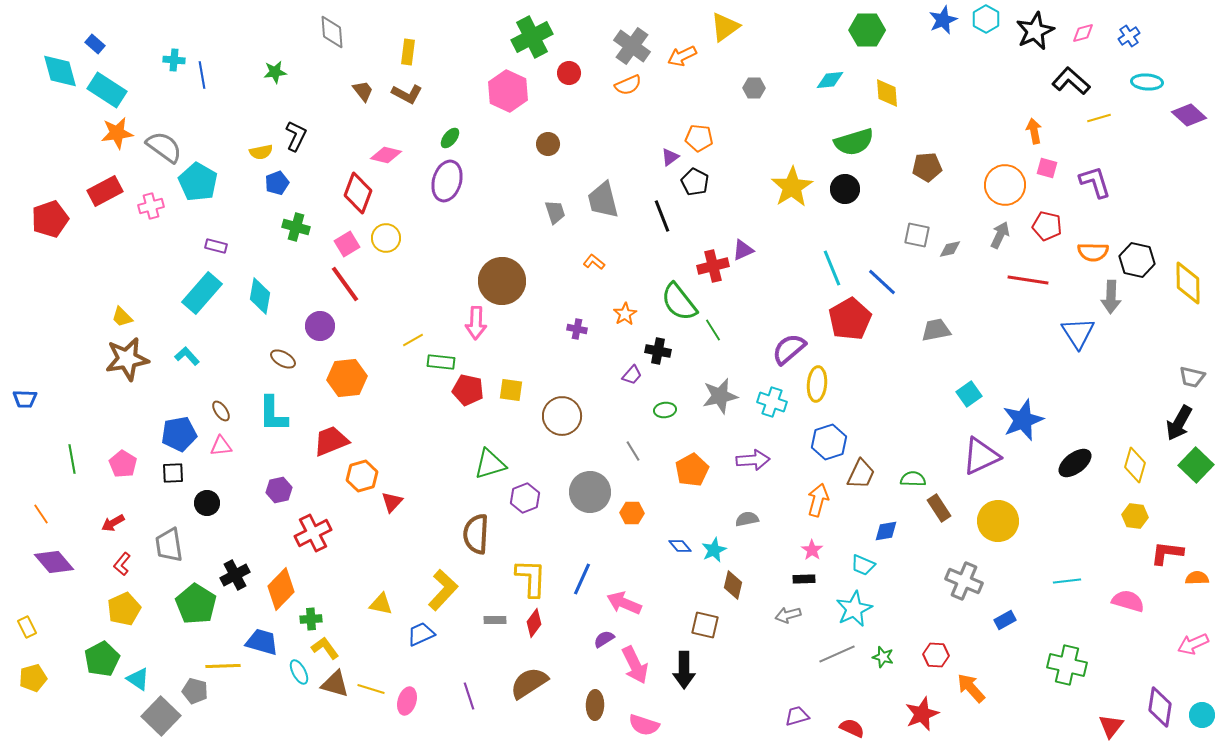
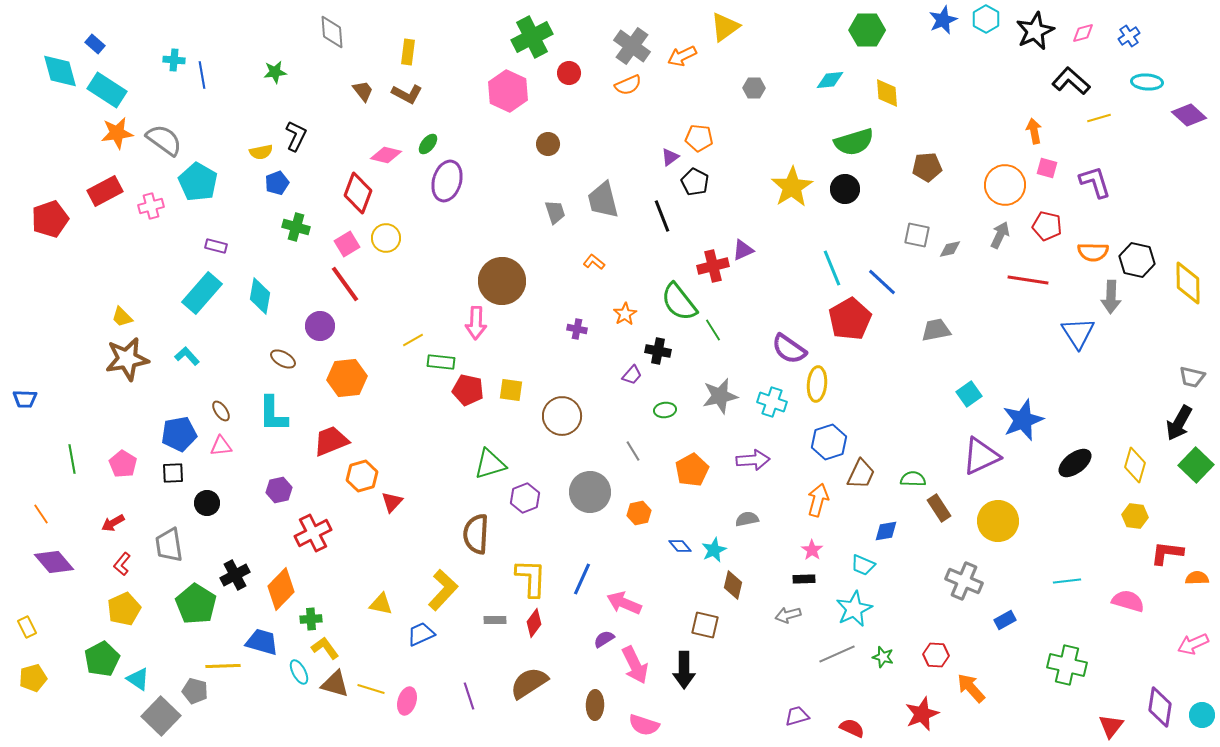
green ellipse at (450, 138): moved 22 px left, 6 px down
gray semicircle at (164, 147): moved 7 px up
purple semicircle at (789, 349): rotated 105 degrees counterclockwise
orange hexagon at (632, 513): moved 7 px right; rotated 15 degrees counterclockwise
